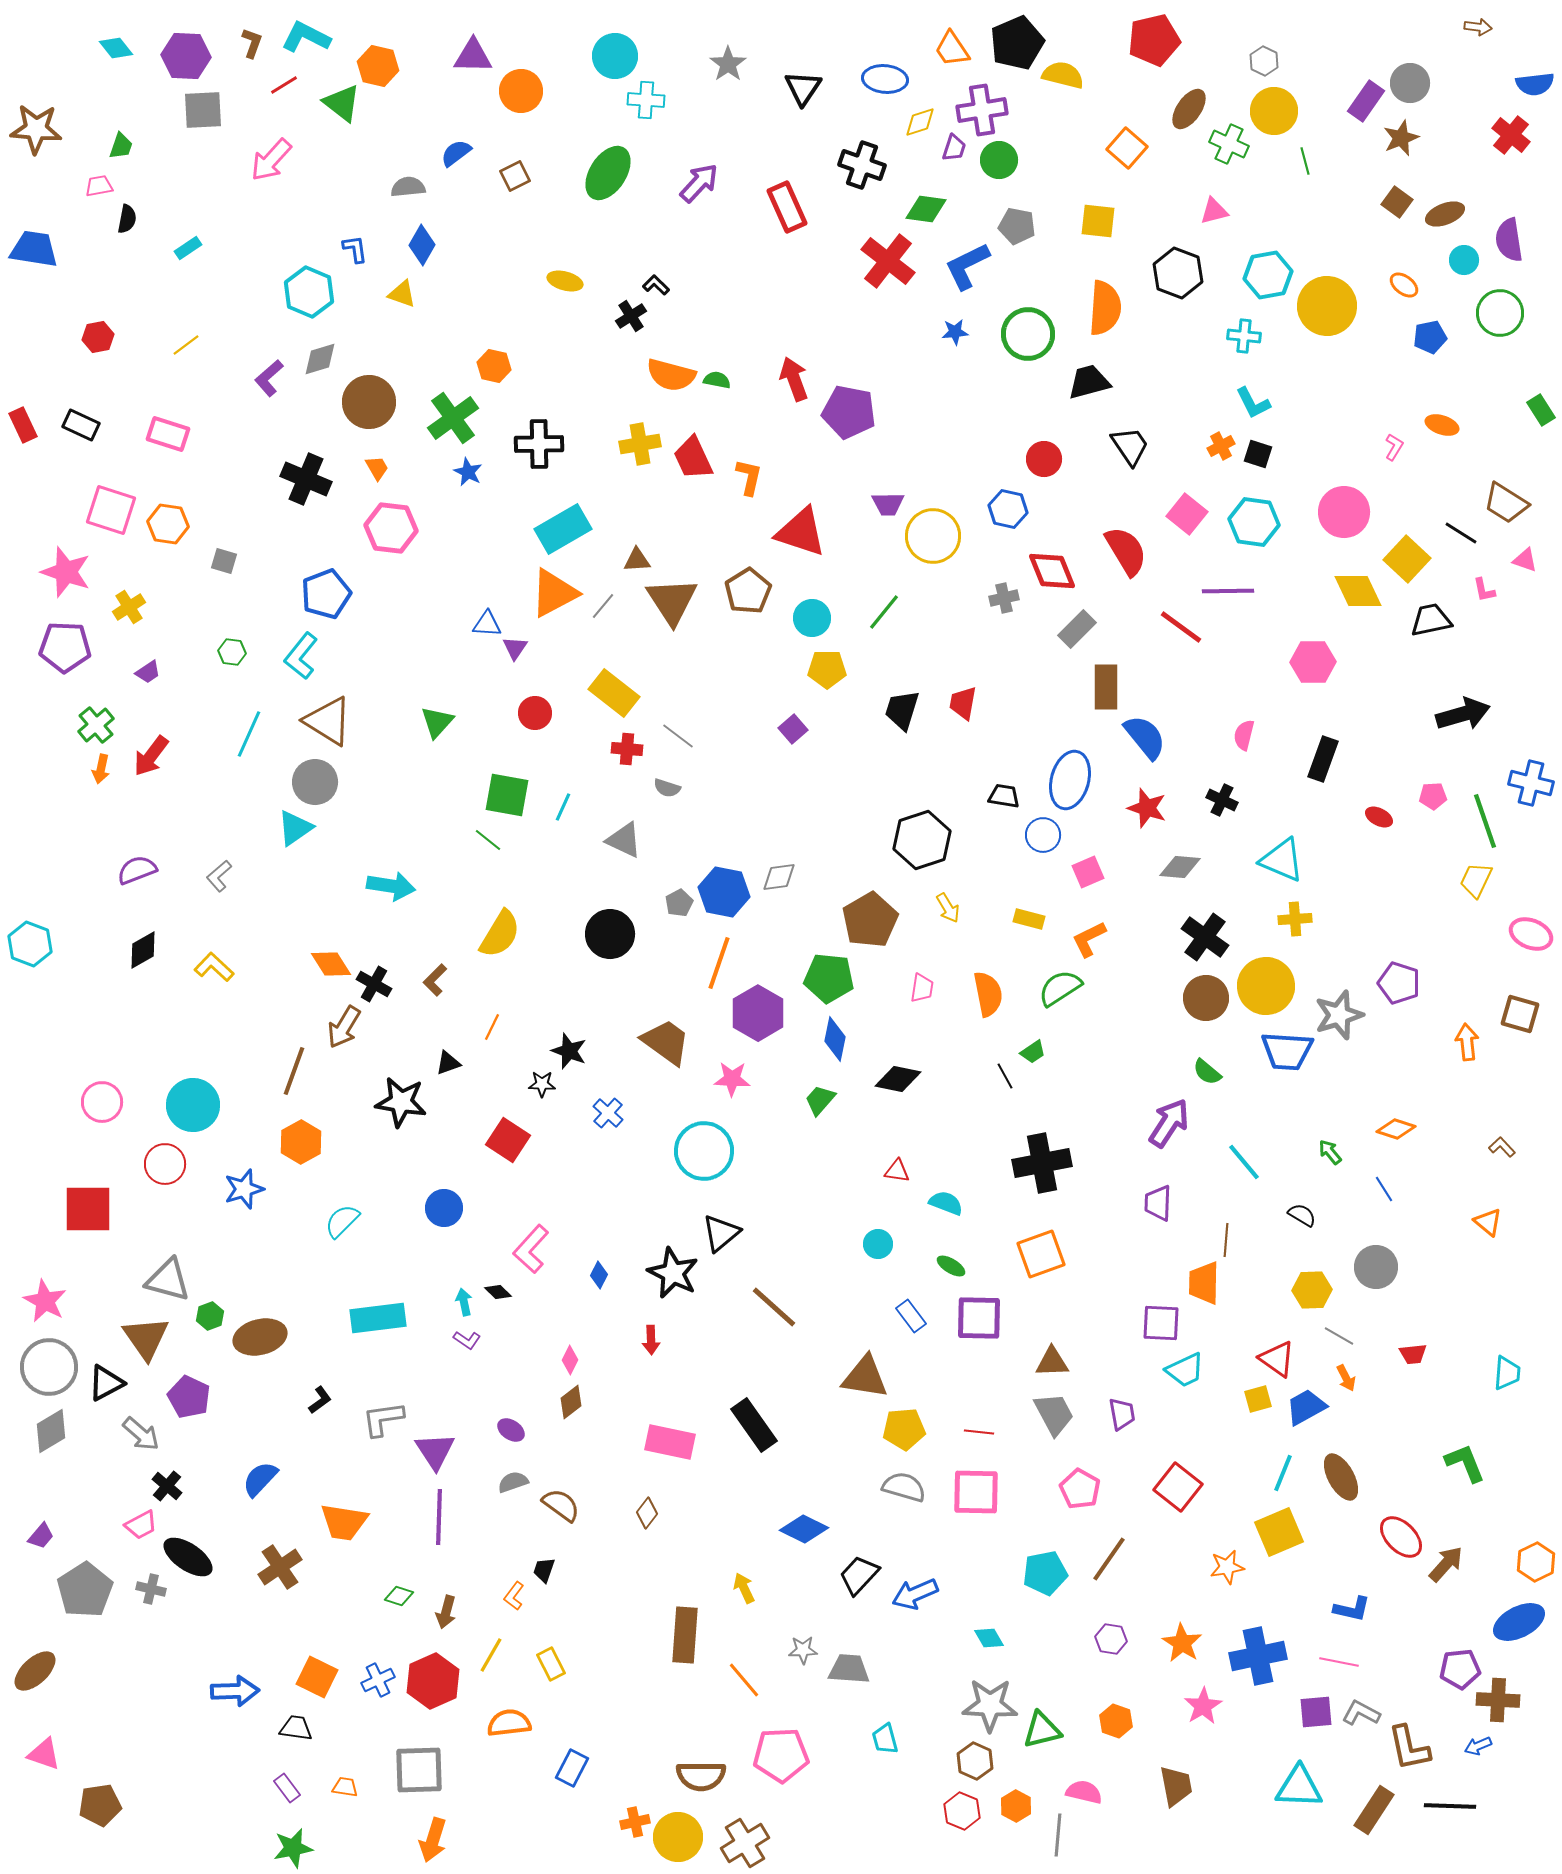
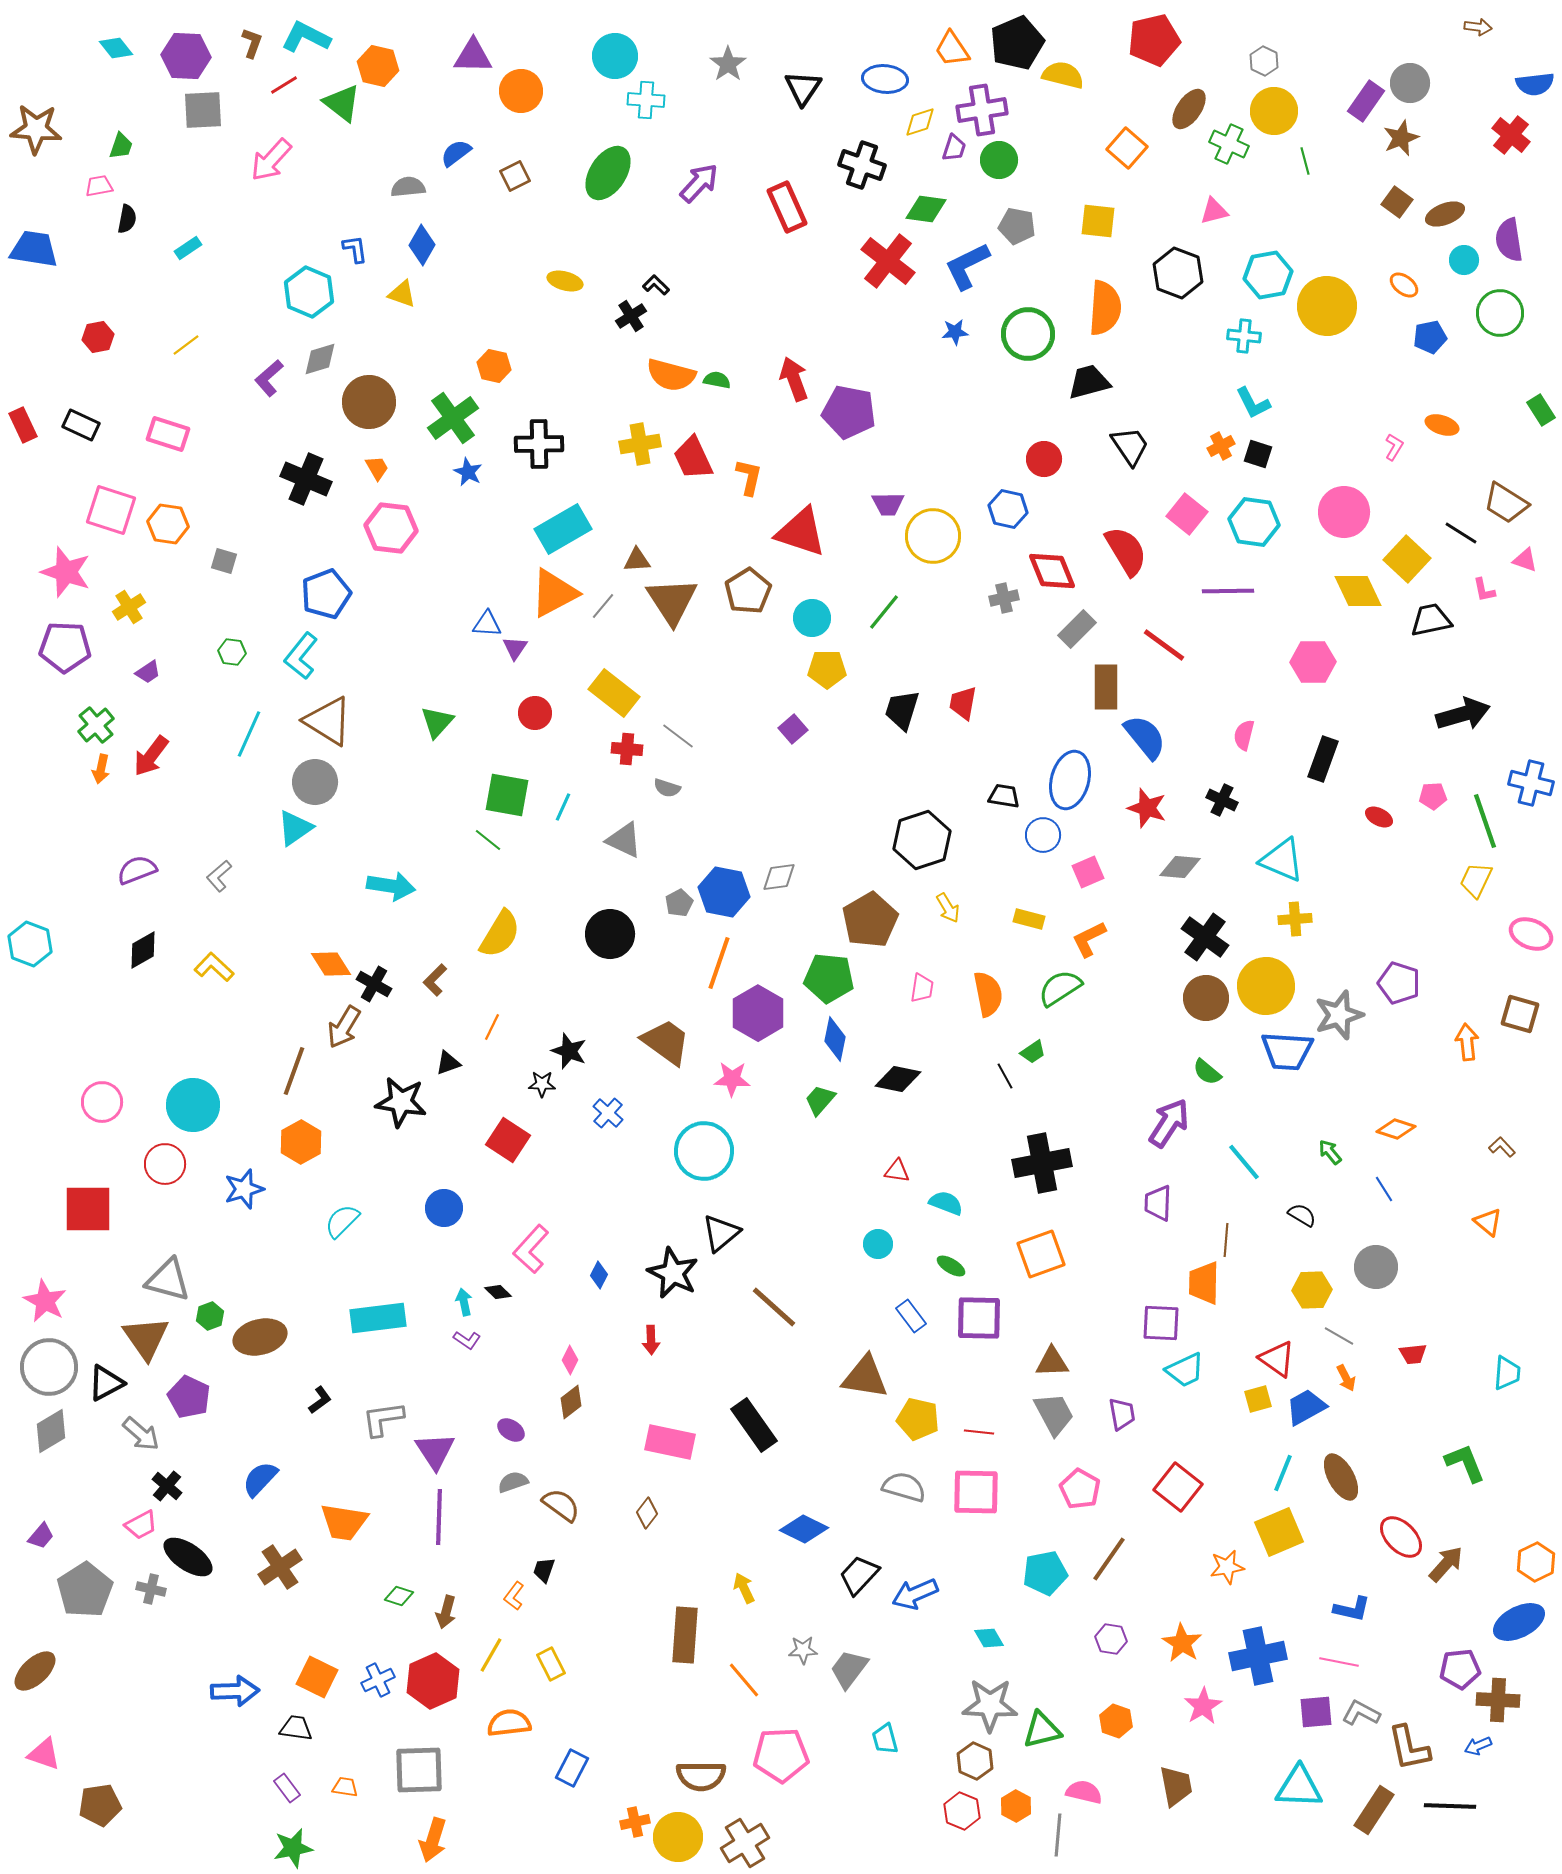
red line at (1181, 627): moved 17 px left, 18 px down
yellow pentagon at (904, 1429): moved 14 px right, 10 px up; rotated 18 degrees clockwise
gray trapezoid at (849, 1669): rotated 57 degrees counterclockwise
